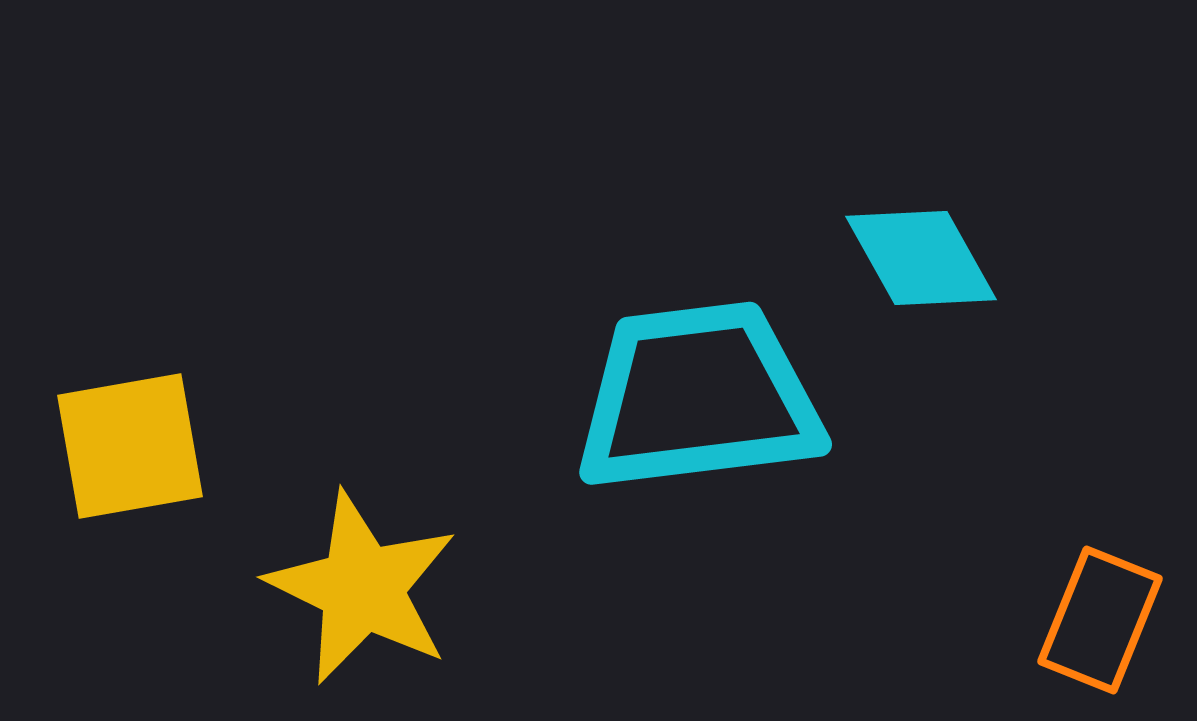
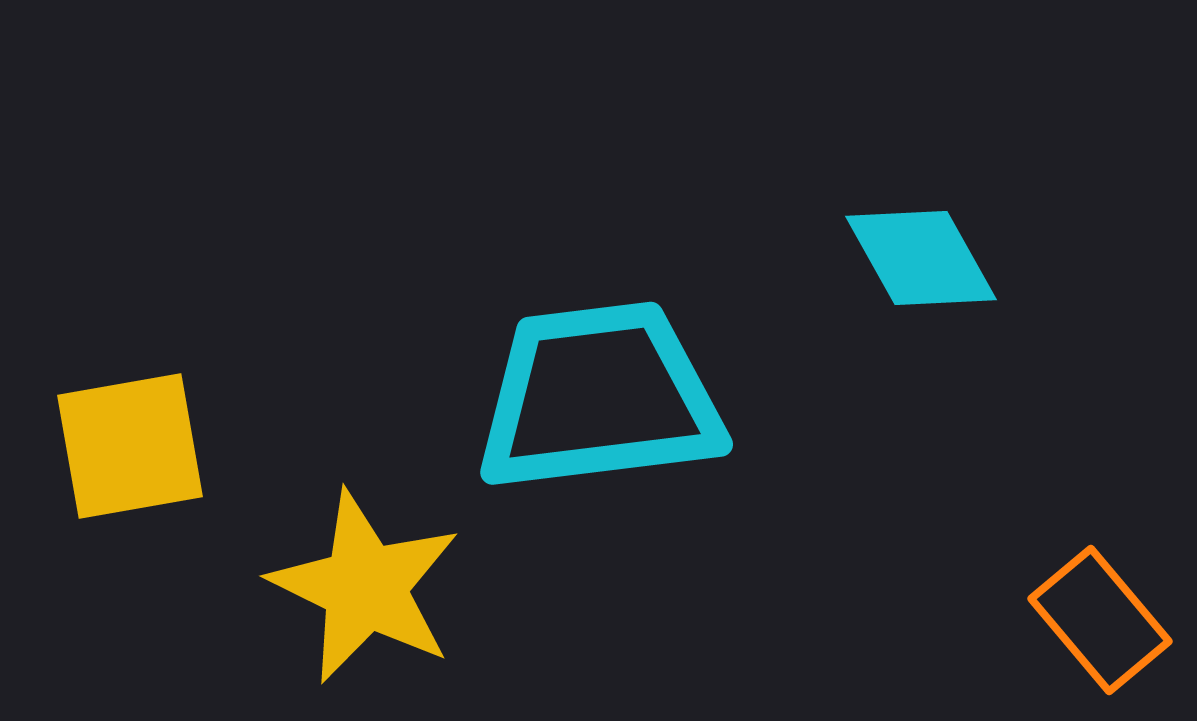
cyan trapezoid: moved 99 px left
yellow star: moved 3 px right, 1 px up
orange rectangle: rotated 62 degrees counterclockwise
